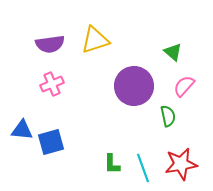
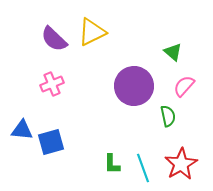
yellow triangle: moved 3 px left, 8 px up; rotated 8 degrees counterclockwise
purple semicircle: moved 4 px right, 5 px up; rotated 52 degrees clockwise
red star: rotated 20 degrees counterclockwise
